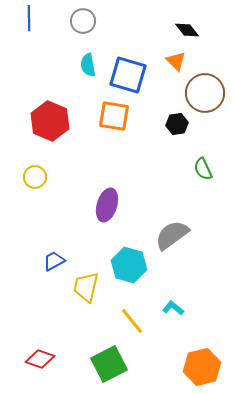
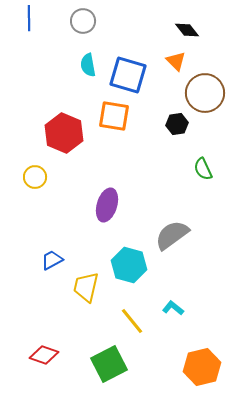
red hexagon: moved 14 px right, 12 px down
blue trapezoid: moved 2 px left, 1 px up
red diamond: moved 4 px right, 4 px up
